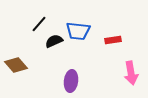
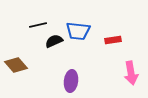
black line: moved 1 px left, 1 px down; rotated 36 degrees clockwise
